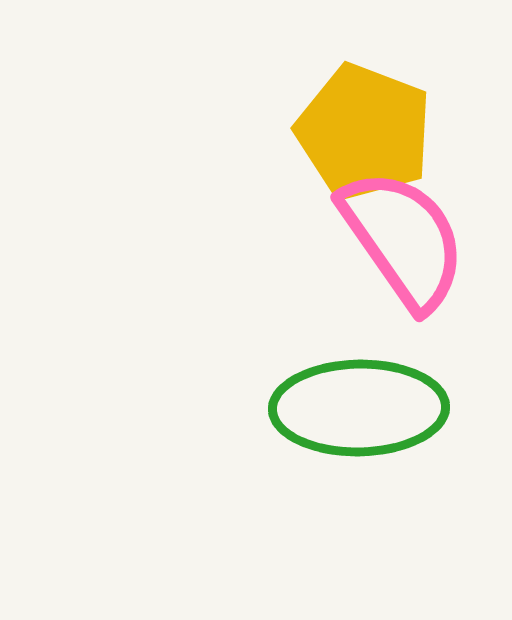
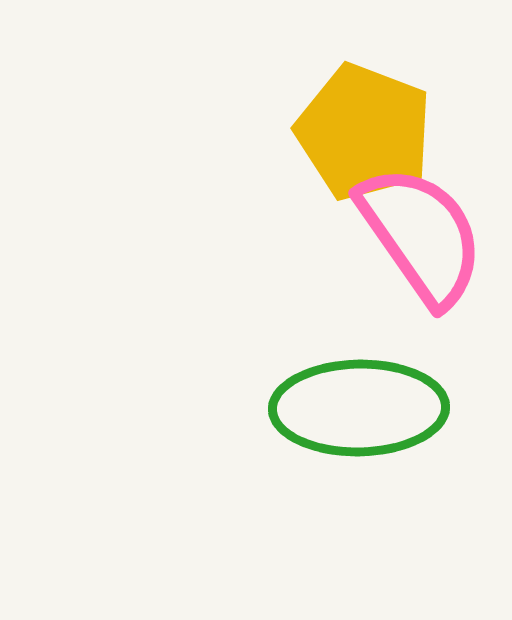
pink semicircle: moved 18 px right, 4 px up
